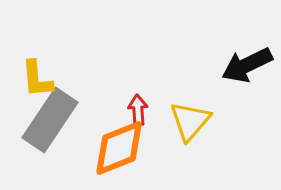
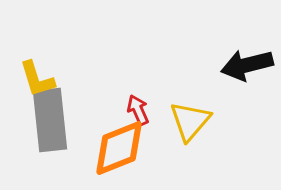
black arrow: rotated 12 degrees clockwise
yellow L-shape: rotated 12 degrees counterclockwise
red arrow: rotated 20 degrees counterclockwise
gray rectangle: rotated 40 degrees counterclockwise
